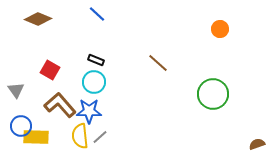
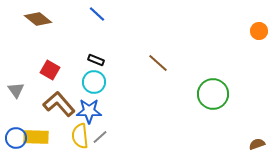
brown diamond: rotated 16 degrees clockwise
orange circle: moved 39 px right, 2 px down
brown L-shape: moved 1 px left, 1 px up
blue circle: moved 5 px left, 12 px down
